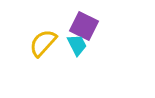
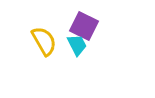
yellow semicircle: moved 1 px right, 2 px up; rotated 108 degrees clockwise
